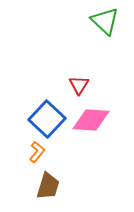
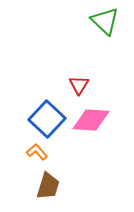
orange L-shape: rotated 80 degrees counterclockwise
